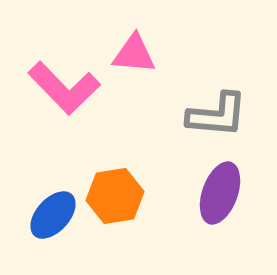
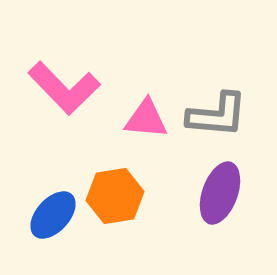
pink triangle: moved 12 px right, 65 px down
